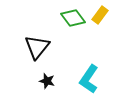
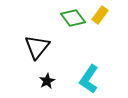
black star: rotated 28 degrees clockwise
